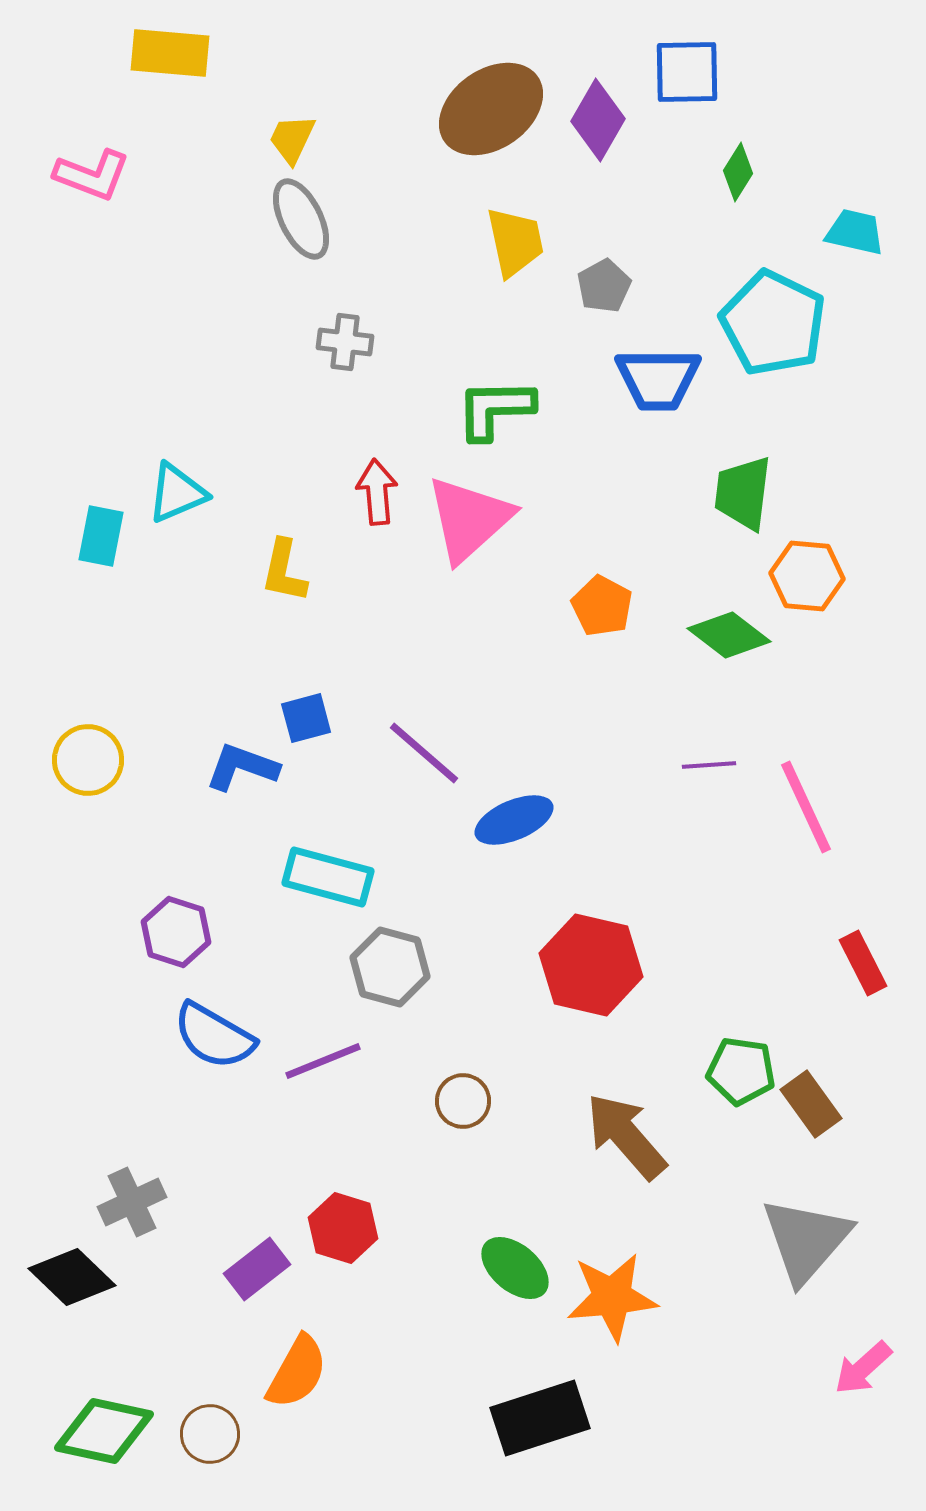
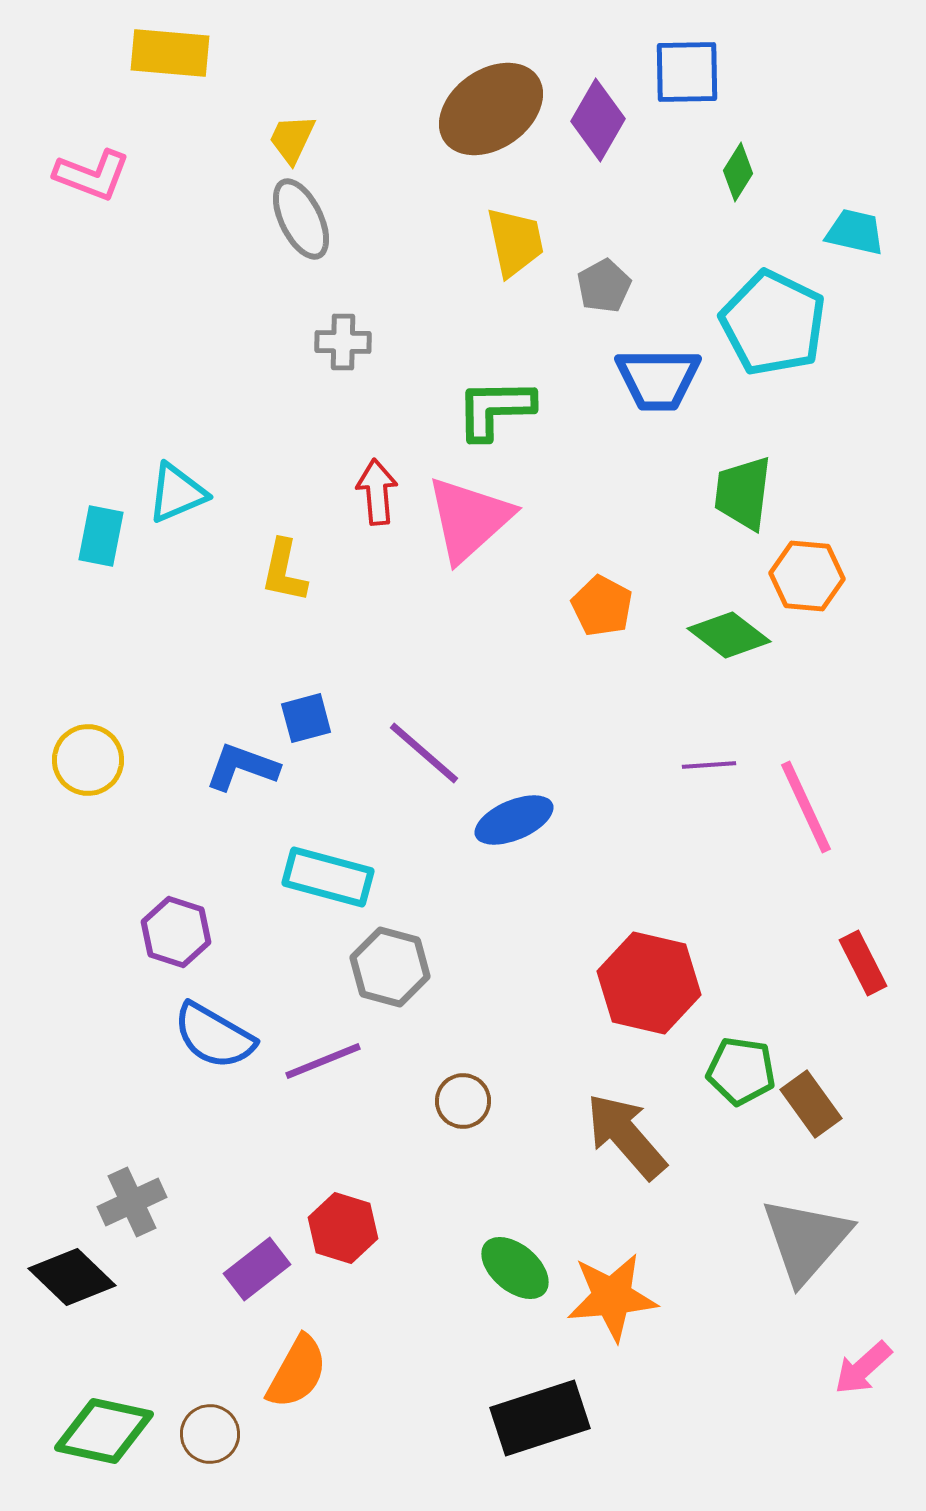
gray cross at (345, 342): moved 2 px left; rotated 6 degrees counterclockwise
red hexagon at (591, 965): moved 58 px right, 18 px down
